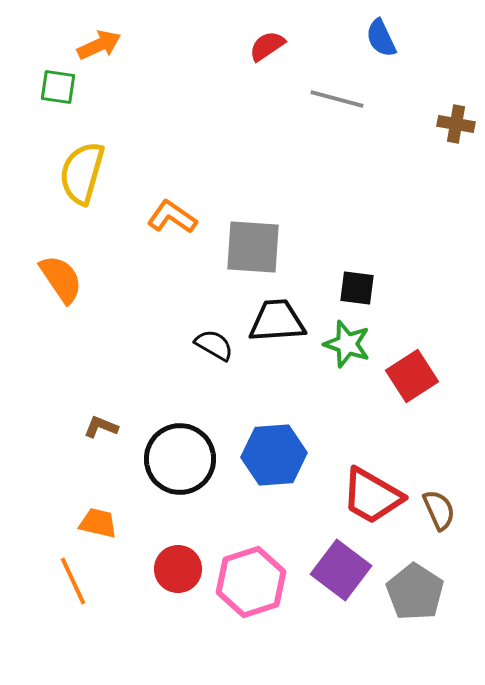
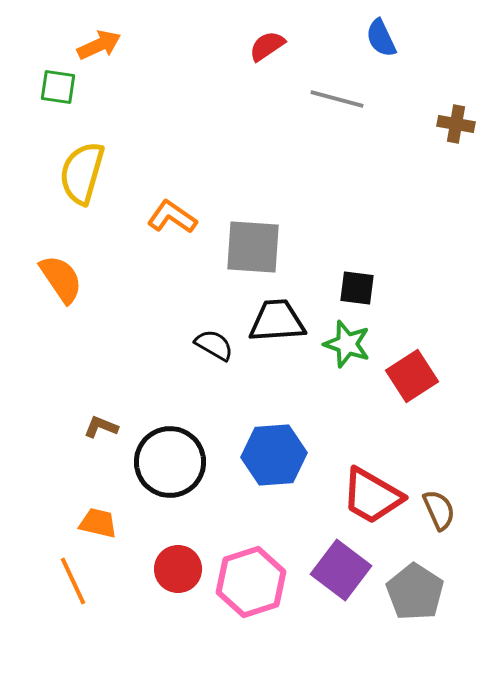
black circle: moved 10 px left, 3 px down
